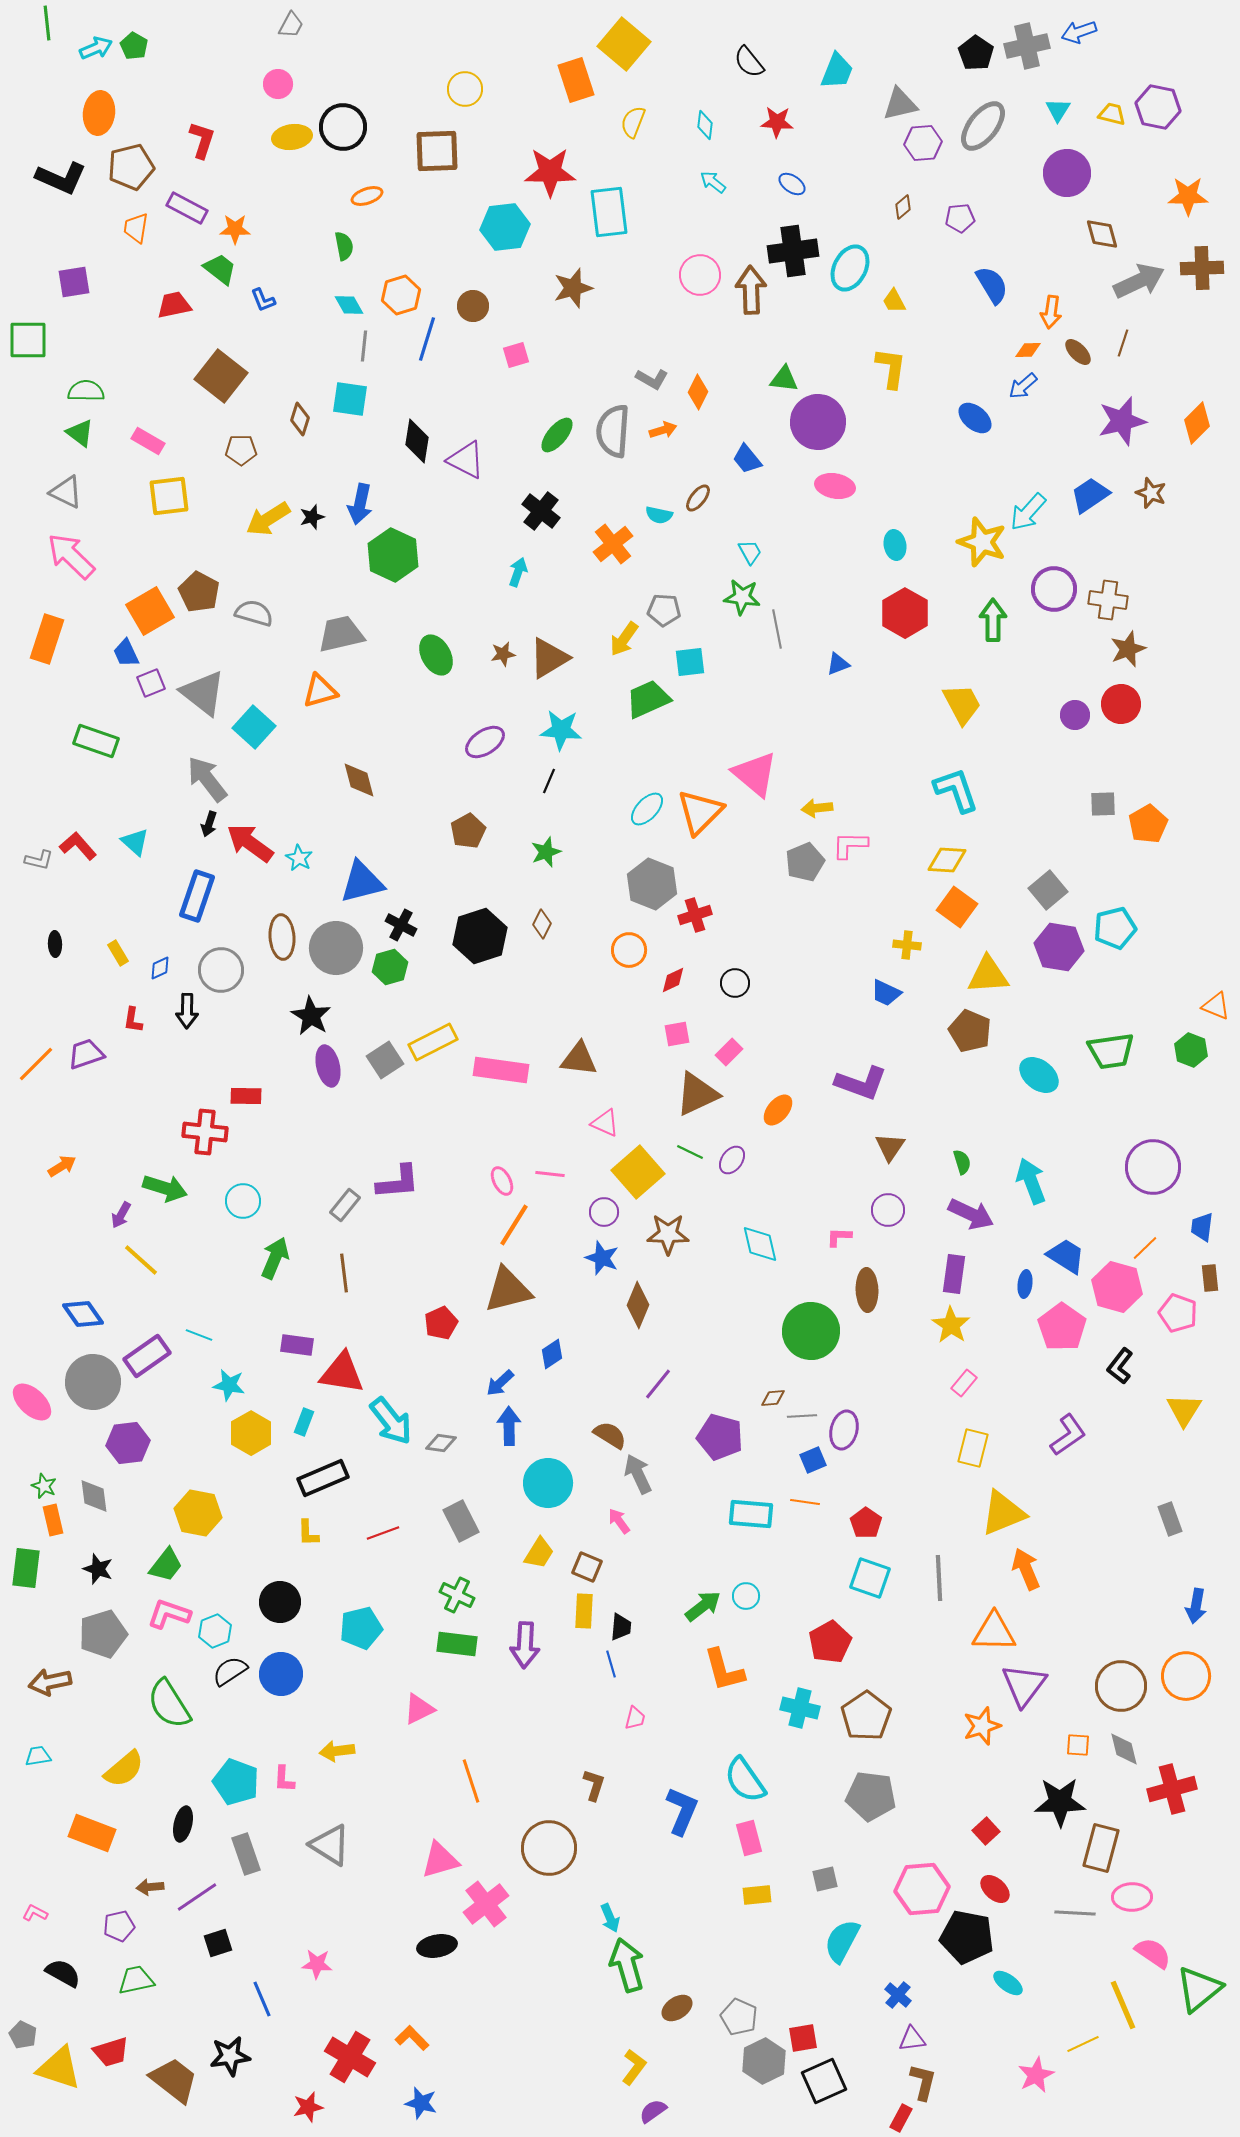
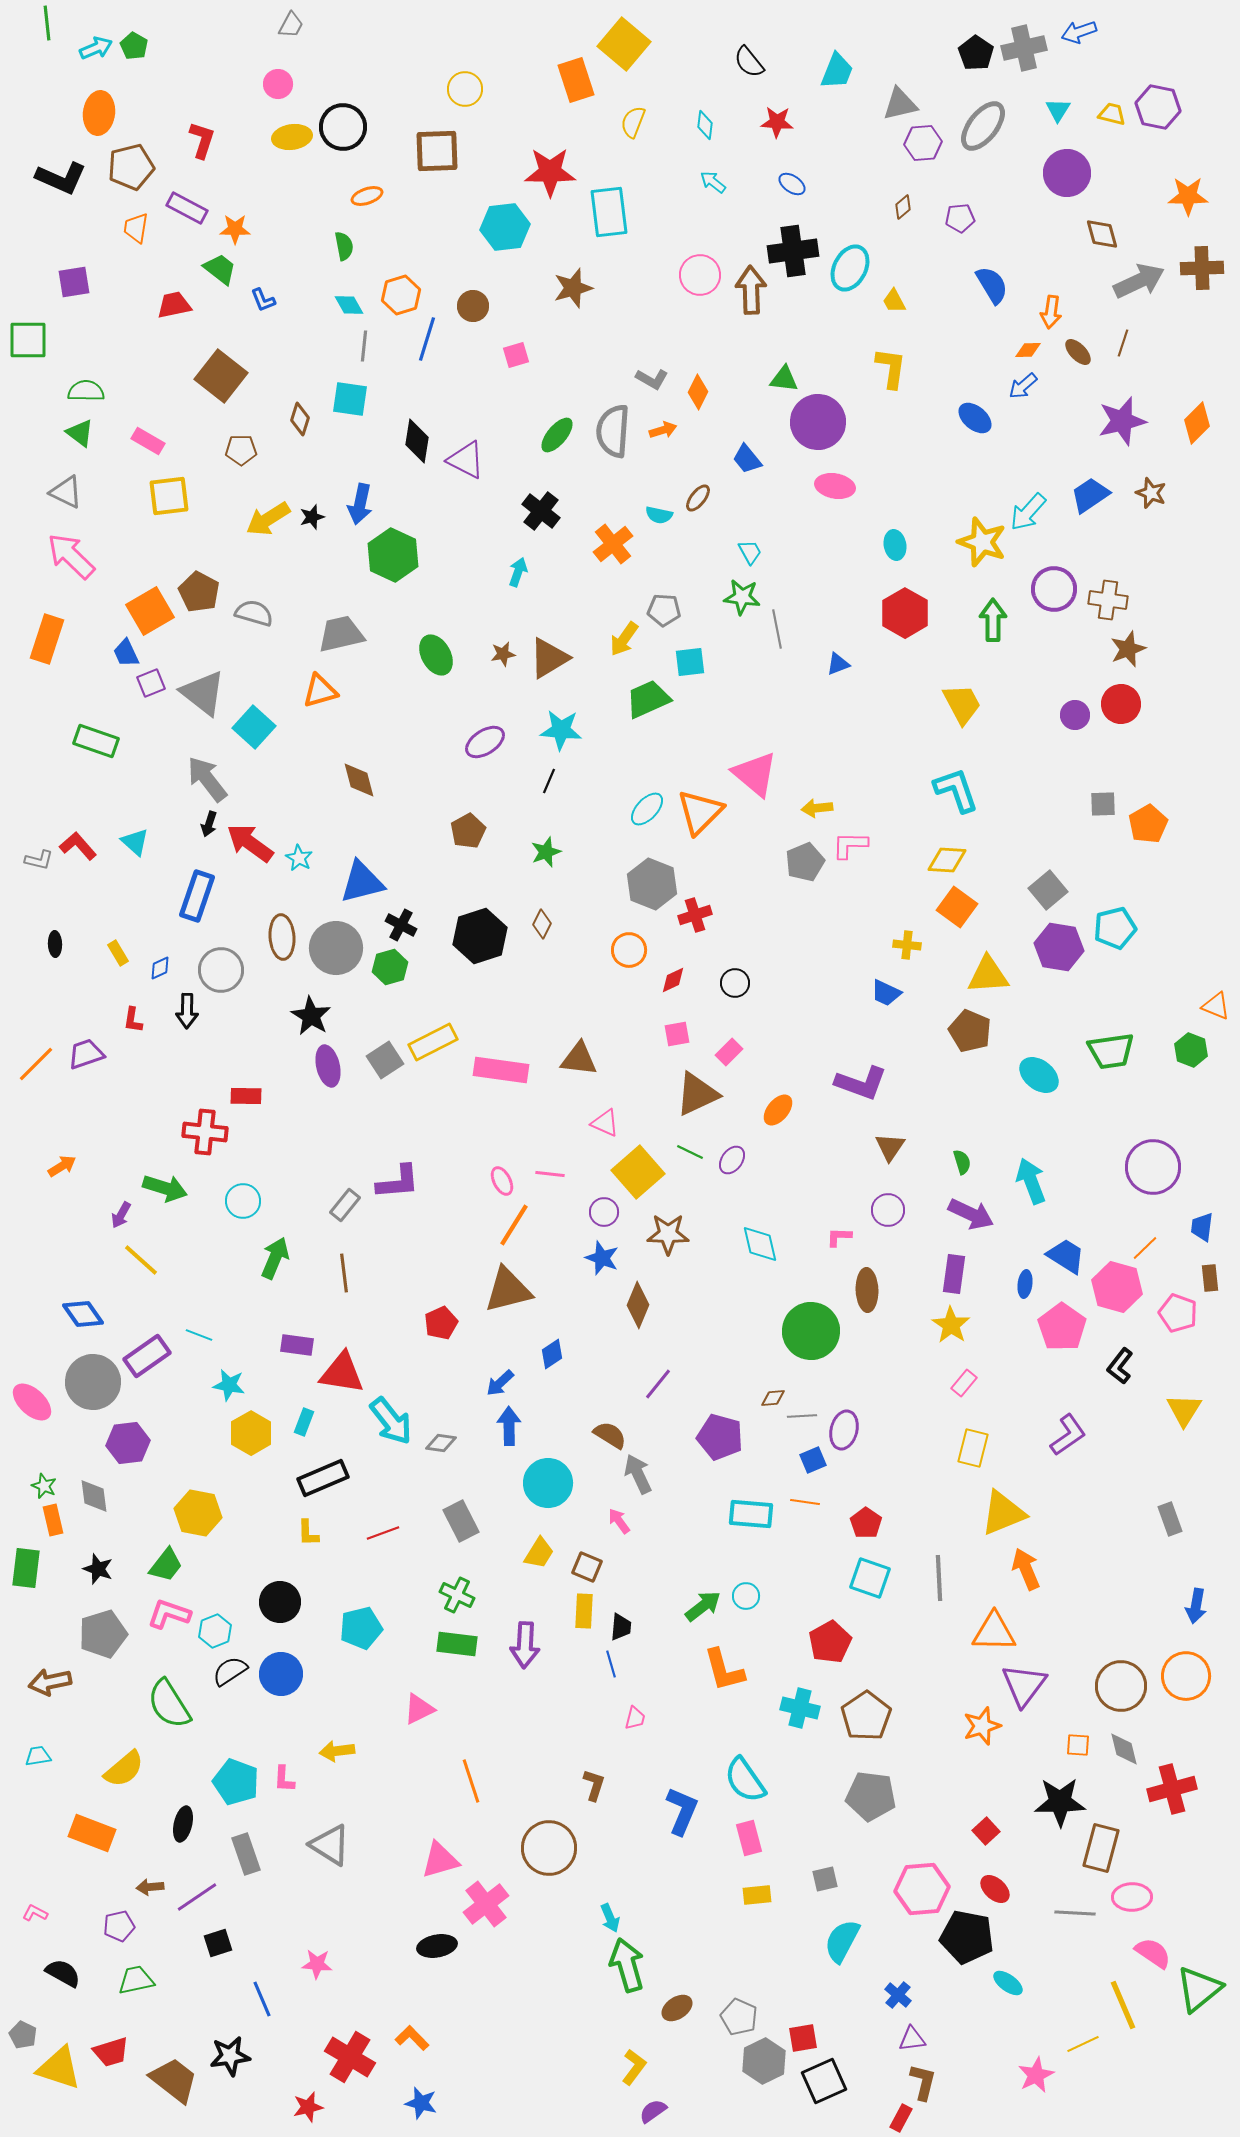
gray cross at (1027, 46): moved 3 px left, 2 px down
